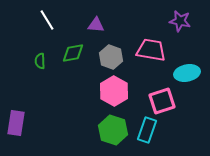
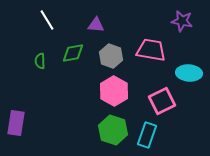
purple star: moved 2 px right
gray hexagon: moved 1 px up
cyan ellipse: moved 2 px right; rotated 15 degrees clockwise
pink square: rotated 8 degrees counterclockwise
cyan rectangle: moved 5 px down
